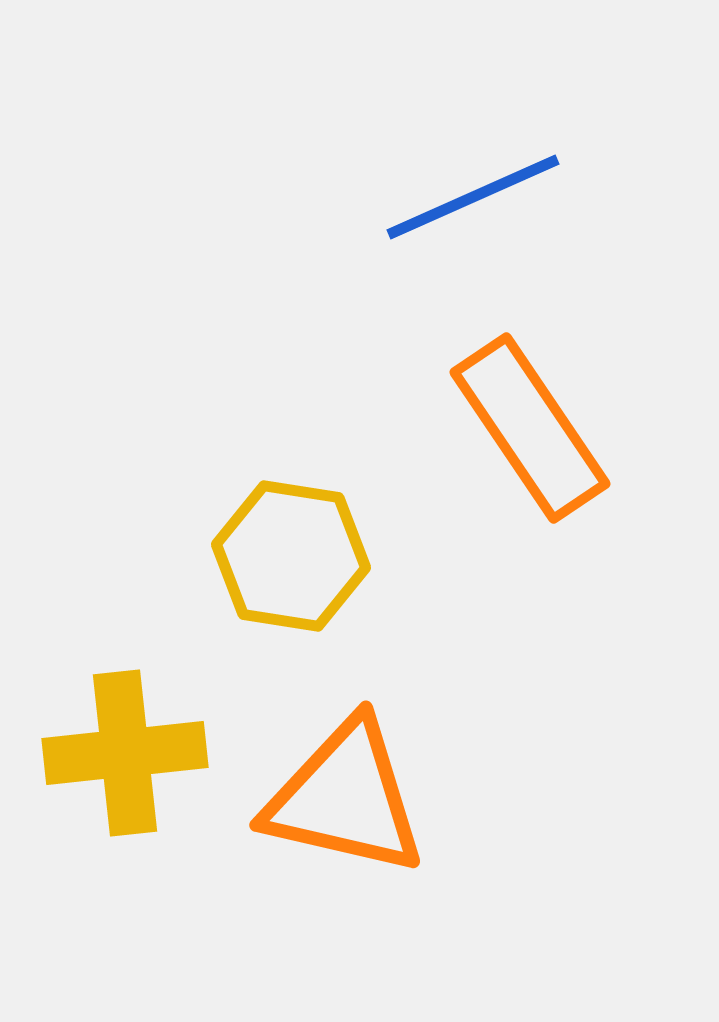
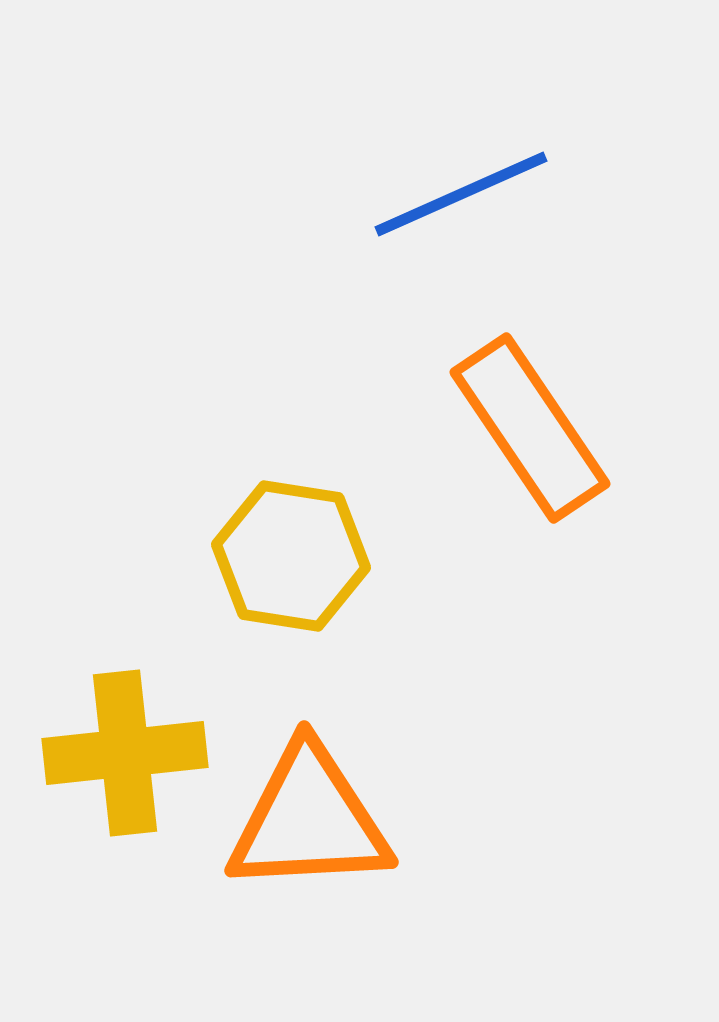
blue line: moved 12 px left, 3 px up
orange triangle: moved 36 px left, 22 px down; rotated 16 degrees counterclockwise
